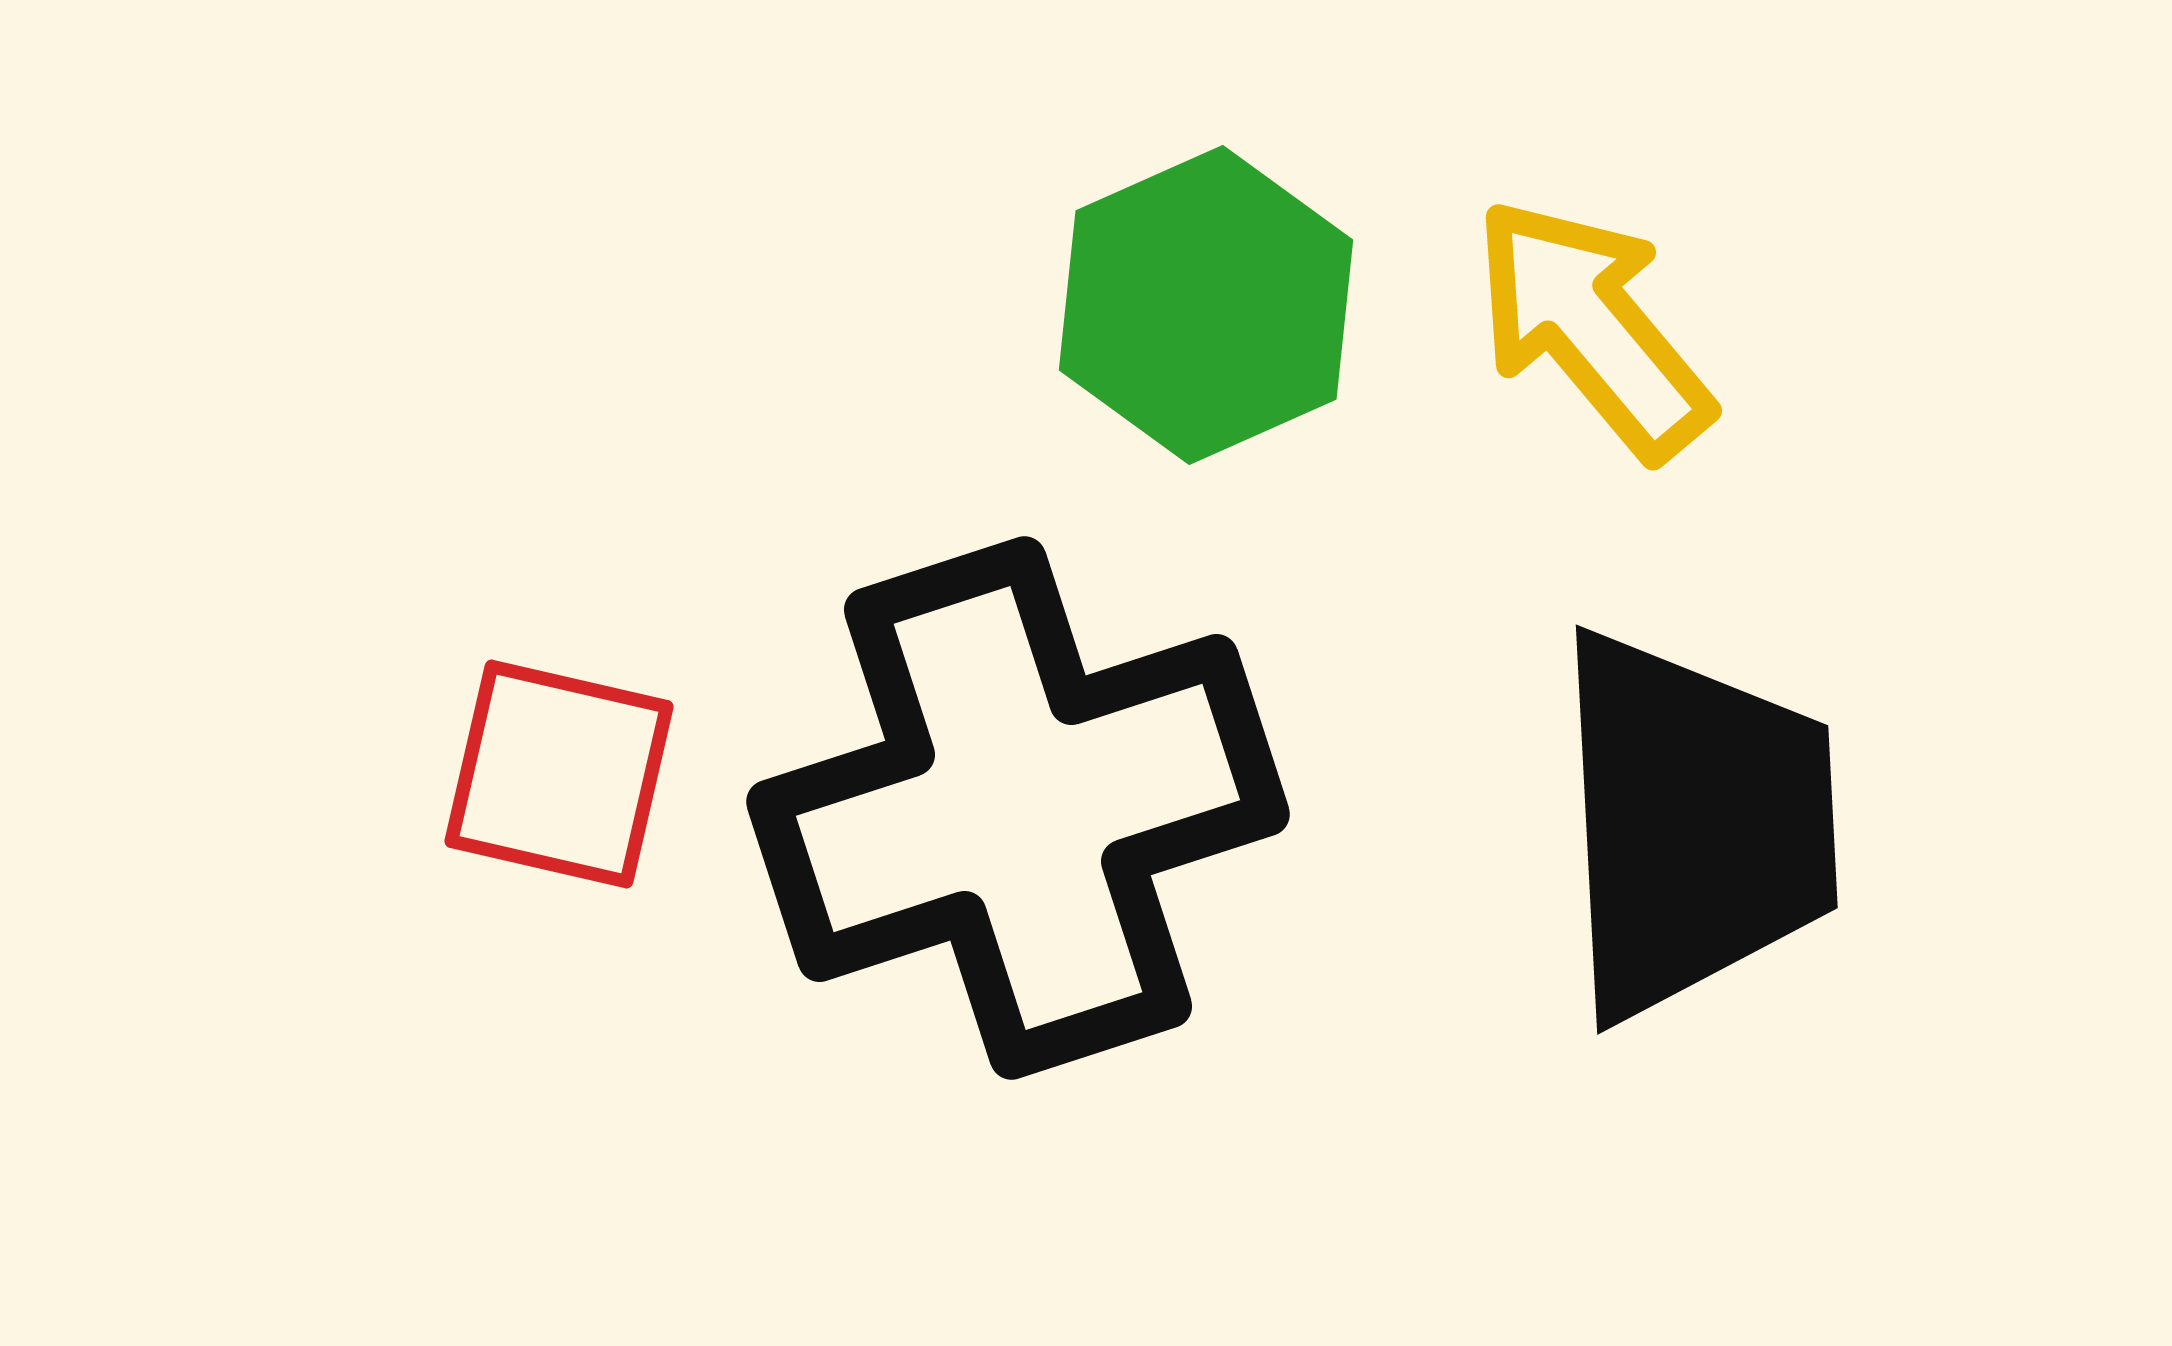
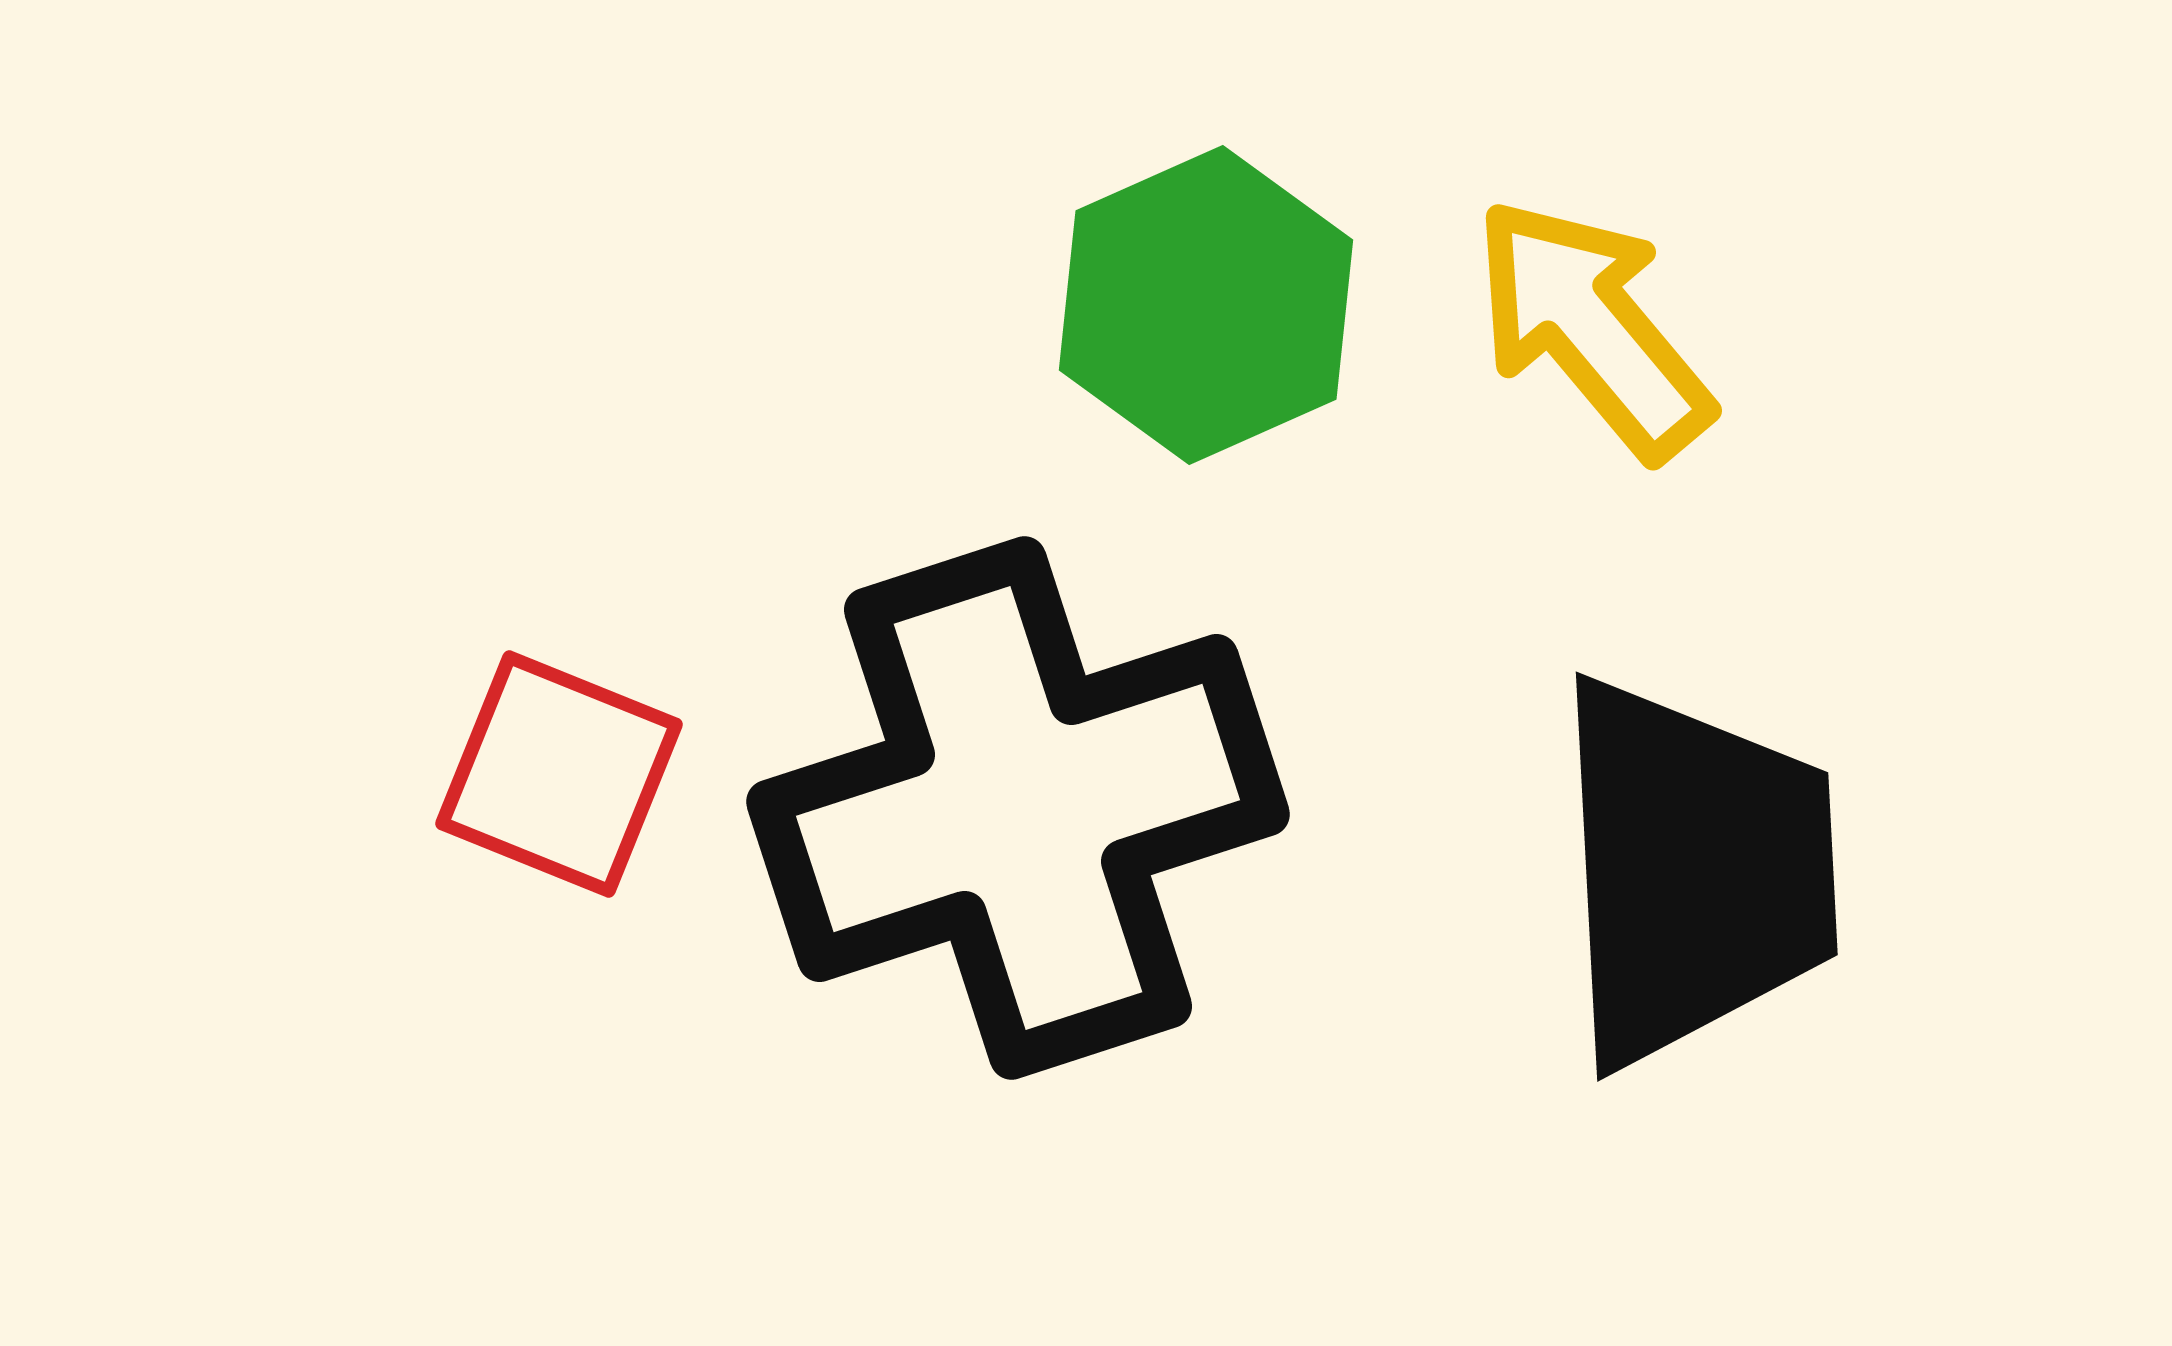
red square: rotated 9 degrees clockwise
black trapezoid: moved 47 px down
